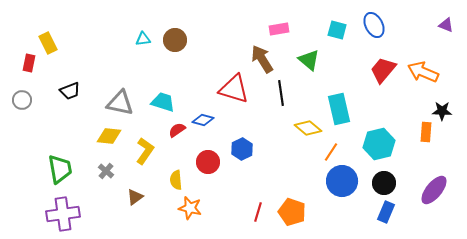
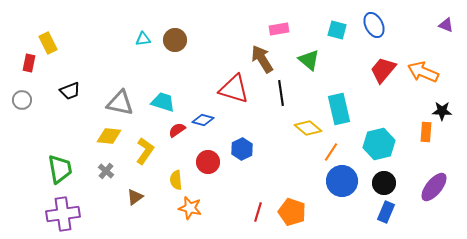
purple ellipse at (434, 190): moved 3 px up
